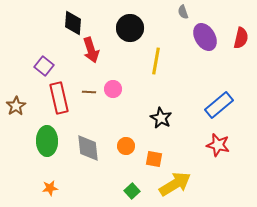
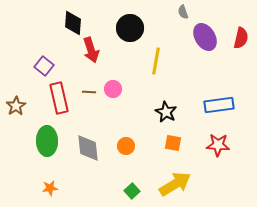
blue rectangle: rotated 32 degrees clockwise
black star: moved 5 px right, 6 px up
red star: rotated 10 degrees counterclockwise
orange square: moved 19 px right, 16 px up
